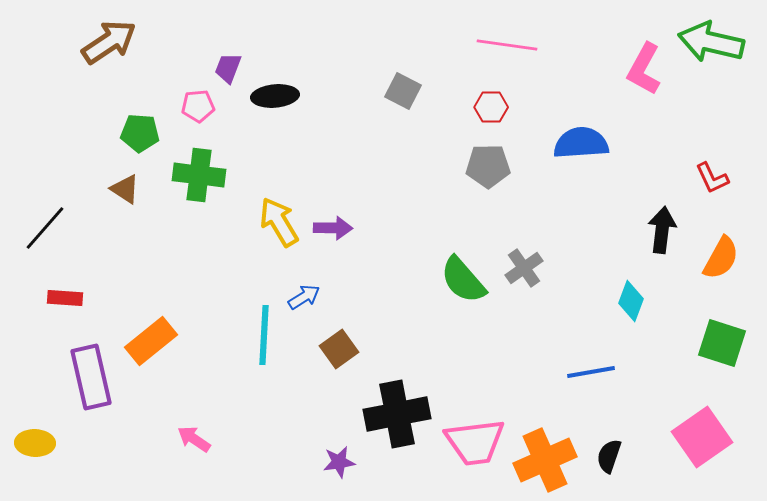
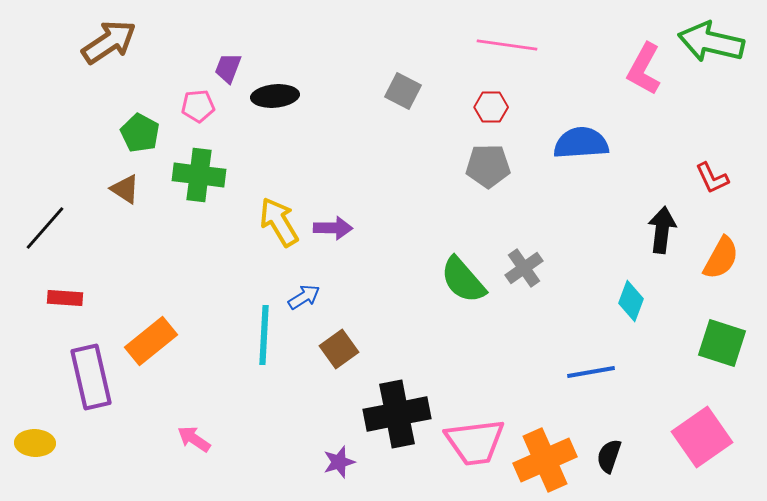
green pentagon: rotated 24 degrees clockwise
purple star: rotated 8 degrees counterclockwise
